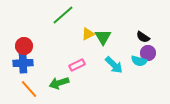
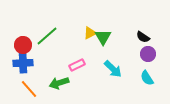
green line: moved 16 px left, 21 px down
yellow triangle: moved 2 px right, 1 px up
red circle: moved 1 px left, 1 px up
purple circle: moved 1 px down
cyan semicircle: moved 8 px right, 17 px down; rotated 42 degrees clockwise
cyan arrow: moved 1 px left, 4 px down
